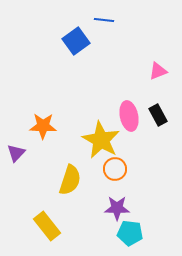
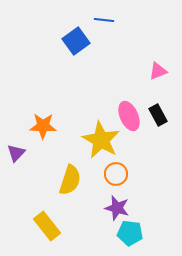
pink ellipse: rotated 12 degrees counterclockwise
orange circle: moved 1 px right, 5 px down
purple star: rotated 15 degrees clockwise
